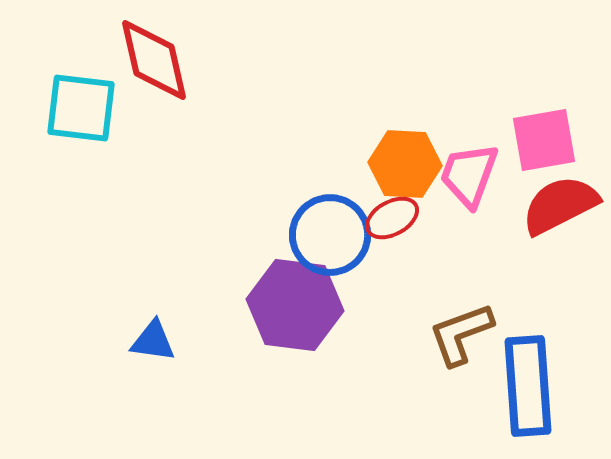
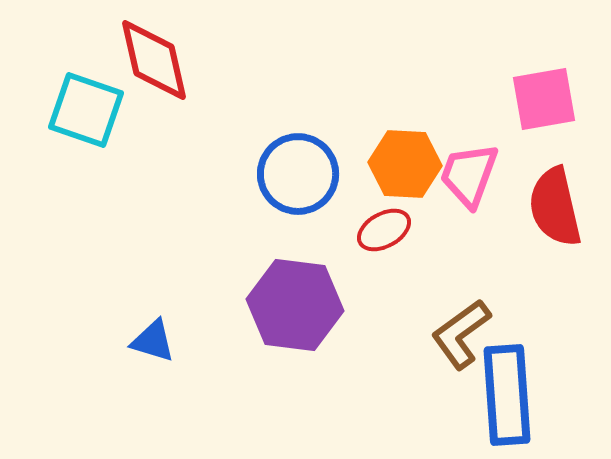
cyan square: moved 5 px right, 2 px down; rotated 12 degrees clockwise
pink square: moved 41 px up
red semicircle: moved 5 px left, 2 px down; rotated 76 degrees counterclockwise
red ellipse: moved 8 px left, 12 px down
blue circle: moved 32 px left, 61 px up
brown L-shape: rotated 16 degrees counterclockwise
blue triangle: rotated 9 degrees clockwise
blue rectangle: moved 21 px left, 9 px down
